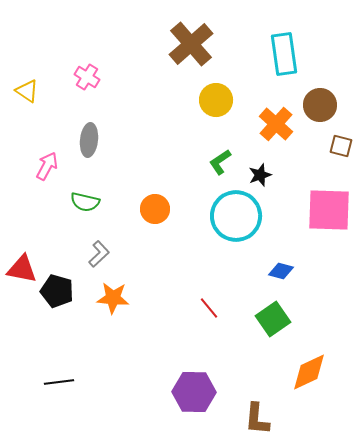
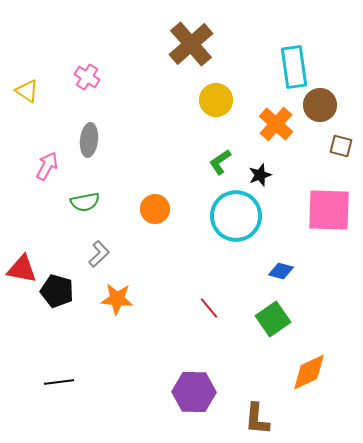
cyan rectangle: moved 10 px right, 13 px down
green semicircle: rotated 24 degrees counterclockwise
orange star: moved 4 px right, 1 px down
